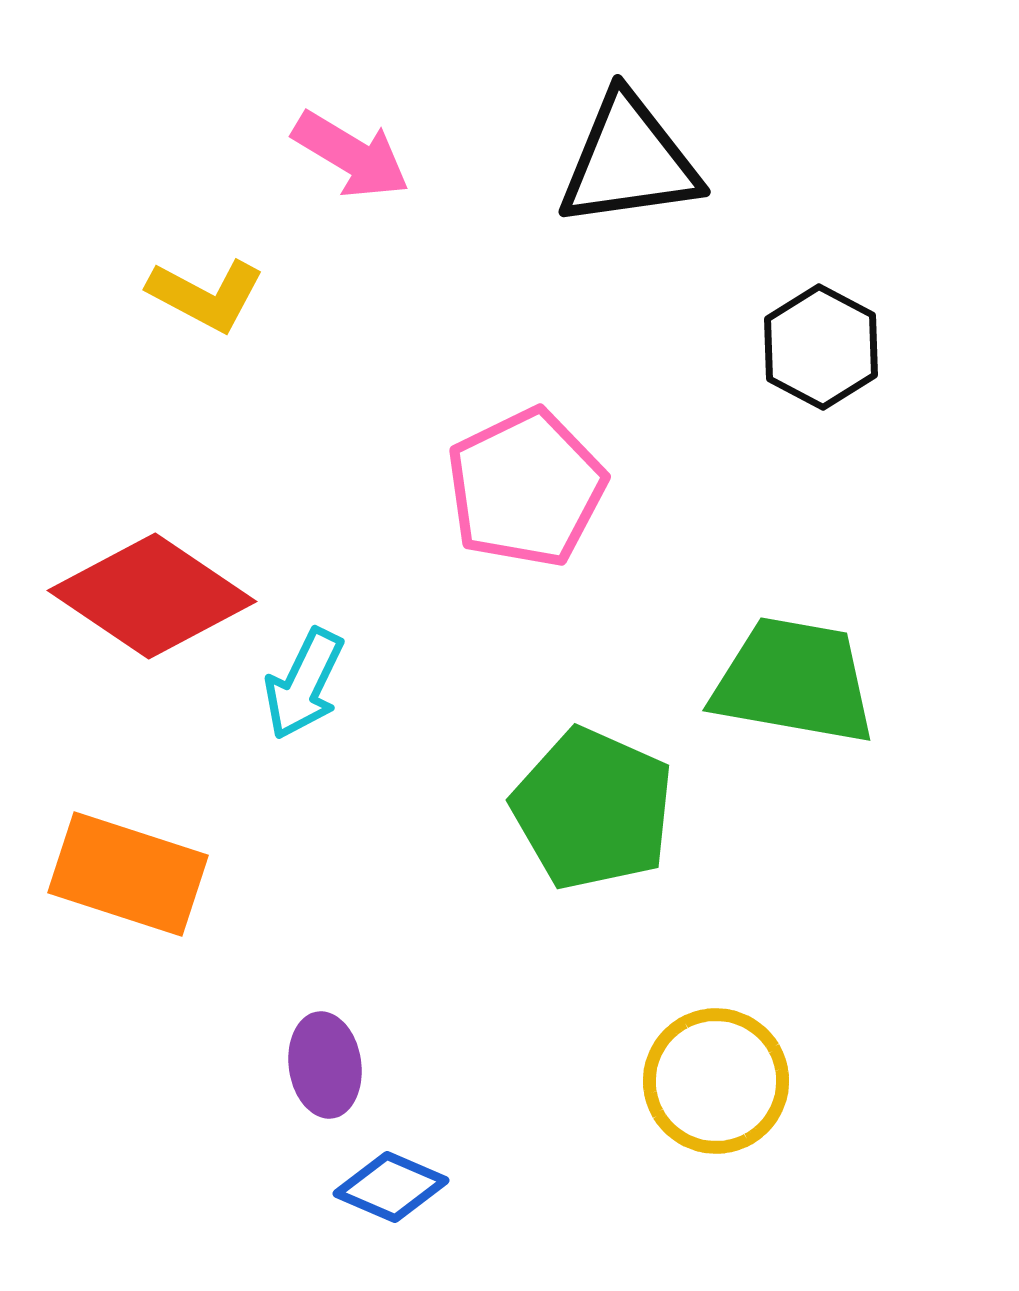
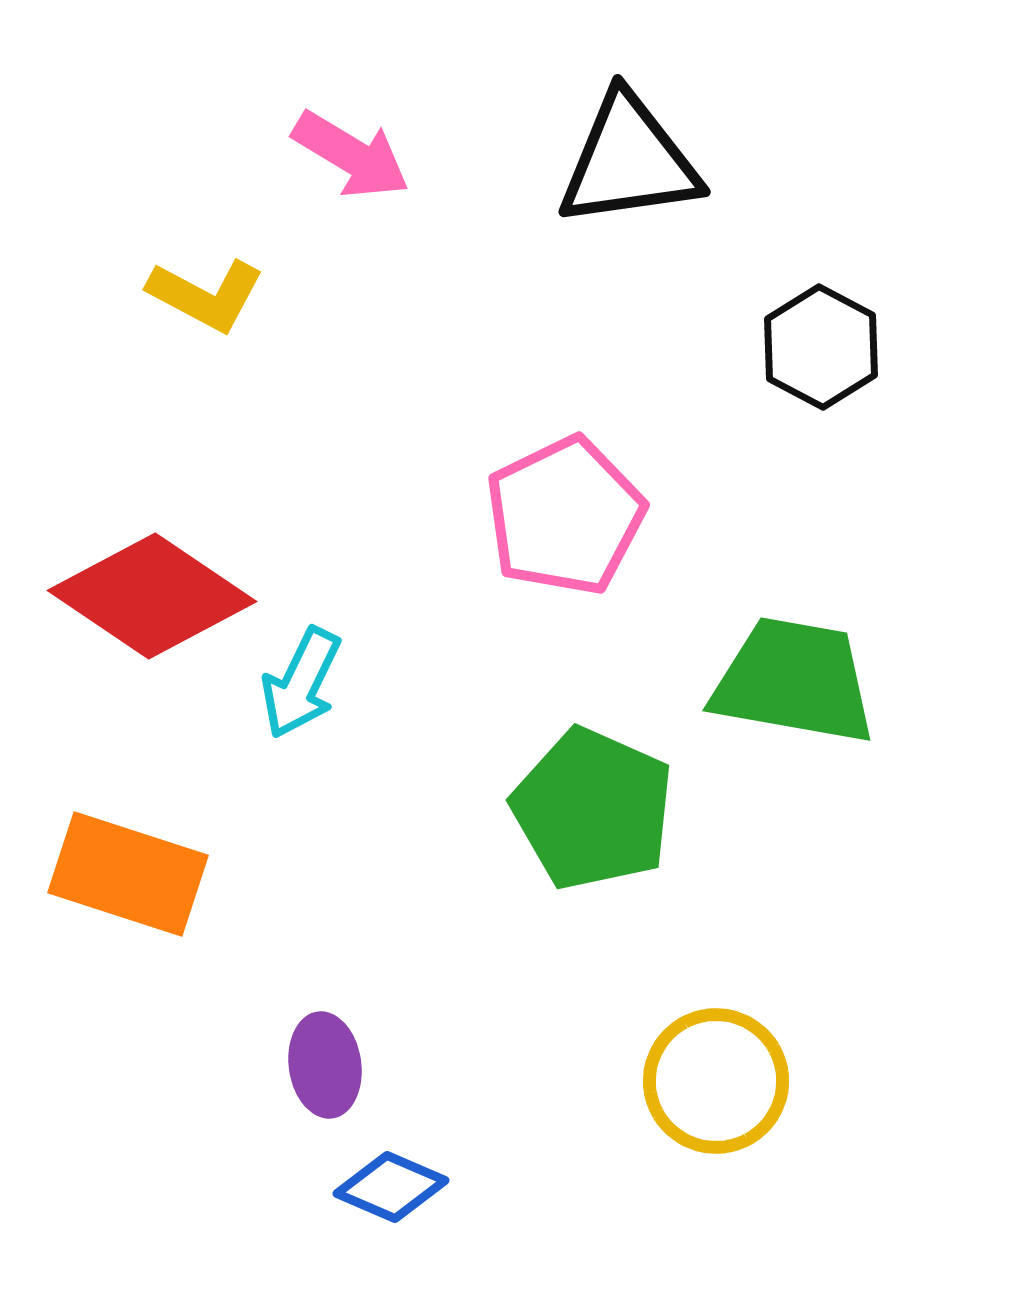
pink pentagon: moved 39 px right, 28 px down
cyan arrow: moved 3 px left, 1 px up
